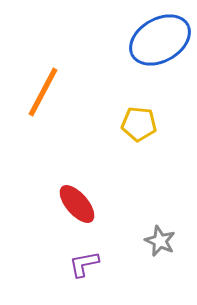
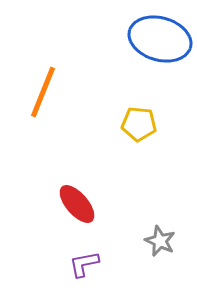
blue ellipse: moved 1 px up; rotated 46 degrees clockwise
orange line: rotated 6 degrees counterclockwise
